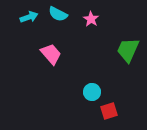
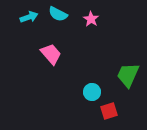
green trapezoid: moved 25 px down
